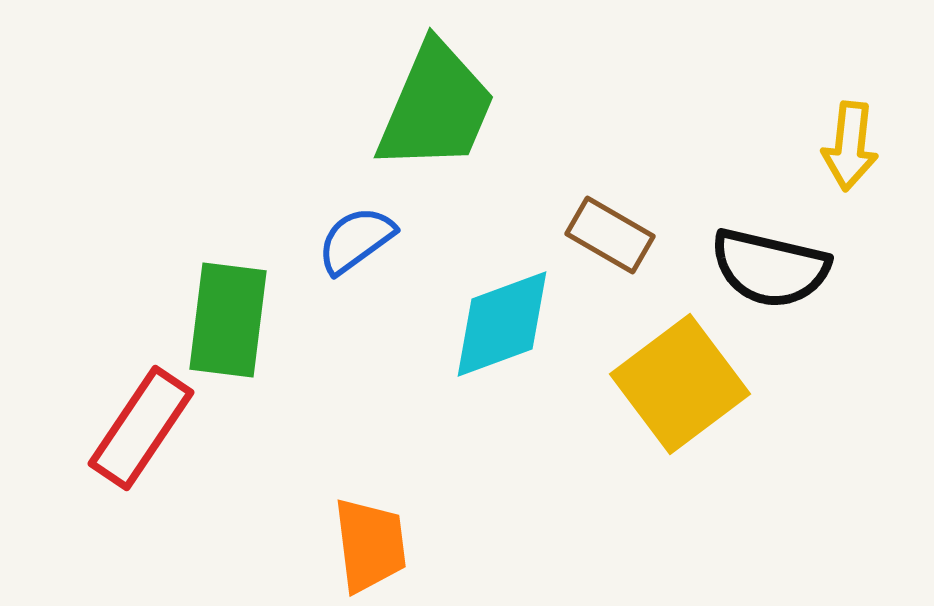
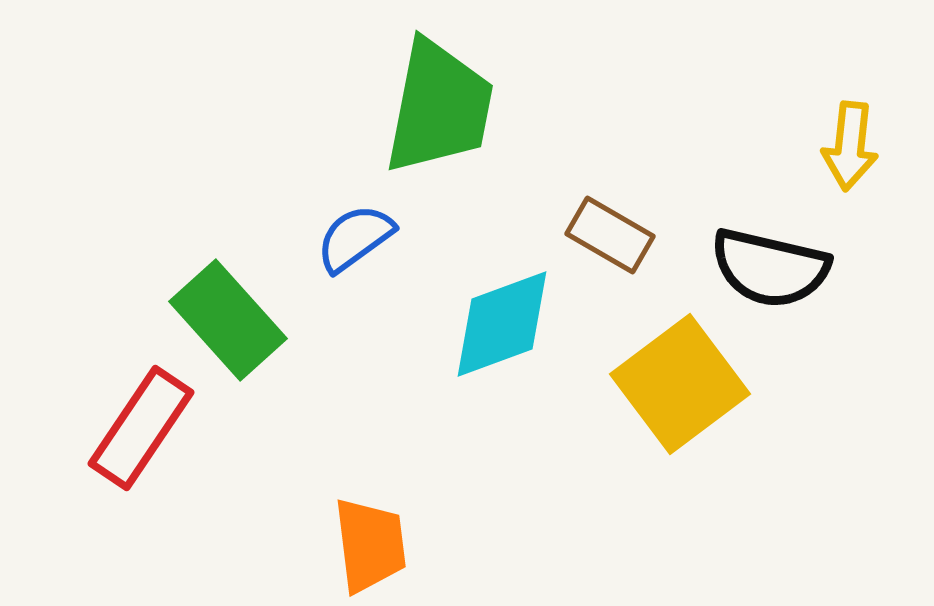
green trapezoid: moved 3 px right; rotated 12 degrees counterclockwise
blue semicircle: moved 1 px left, 2 px up
green rectangle: rotated 49 degrees counterclockwise
